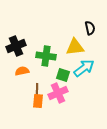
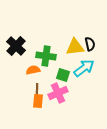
black semicircle: moved 16 px down
black cross: rotated 24 degrees counterclockwise
orange semicircle: moved 11 px right, 1 px up
